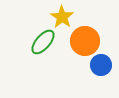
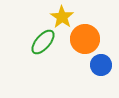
orange circle: moved 2 px up
